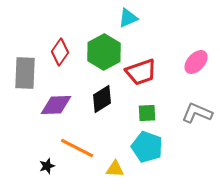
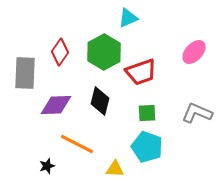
pink ellipse: moved 2 px left, 10 px up
black diamond: moved 2 px left, 2 px down; rotated 44 degrees counterclockwise
orange line: moved 4 px up
